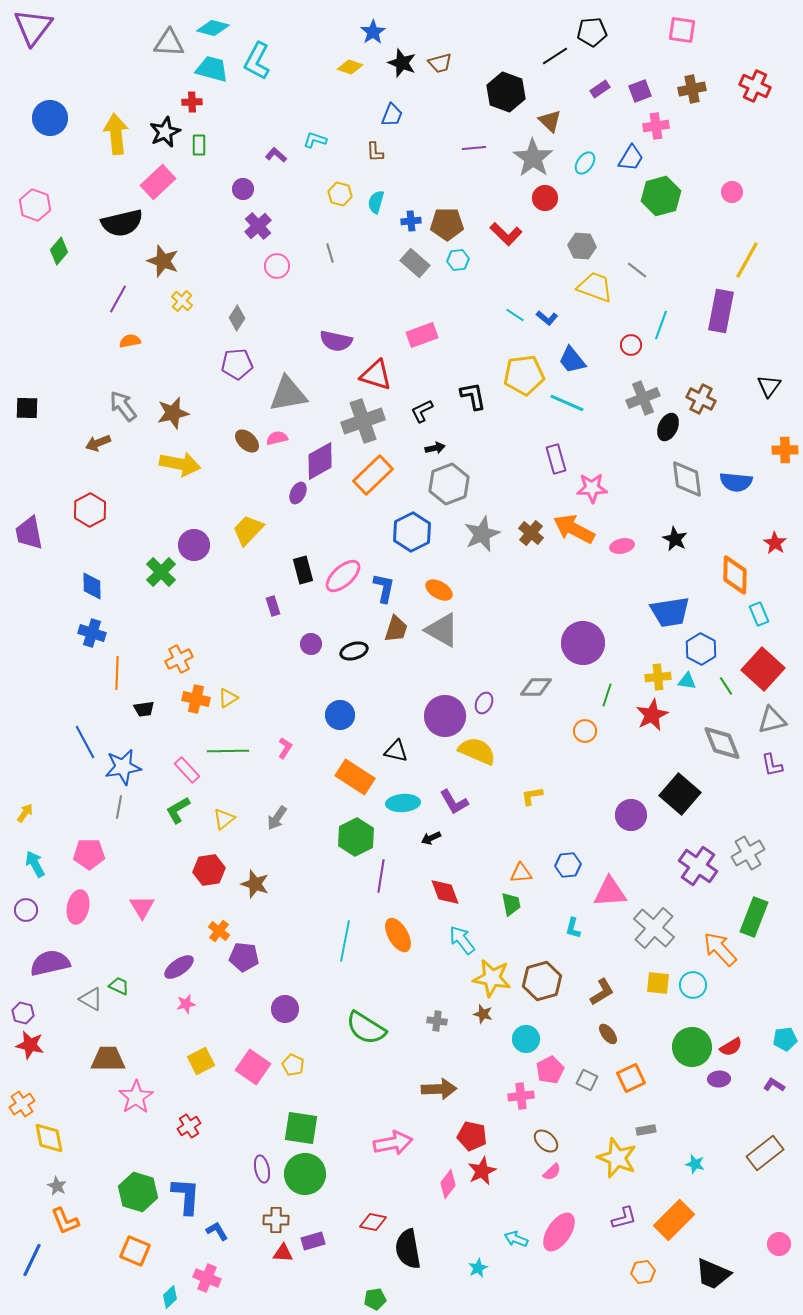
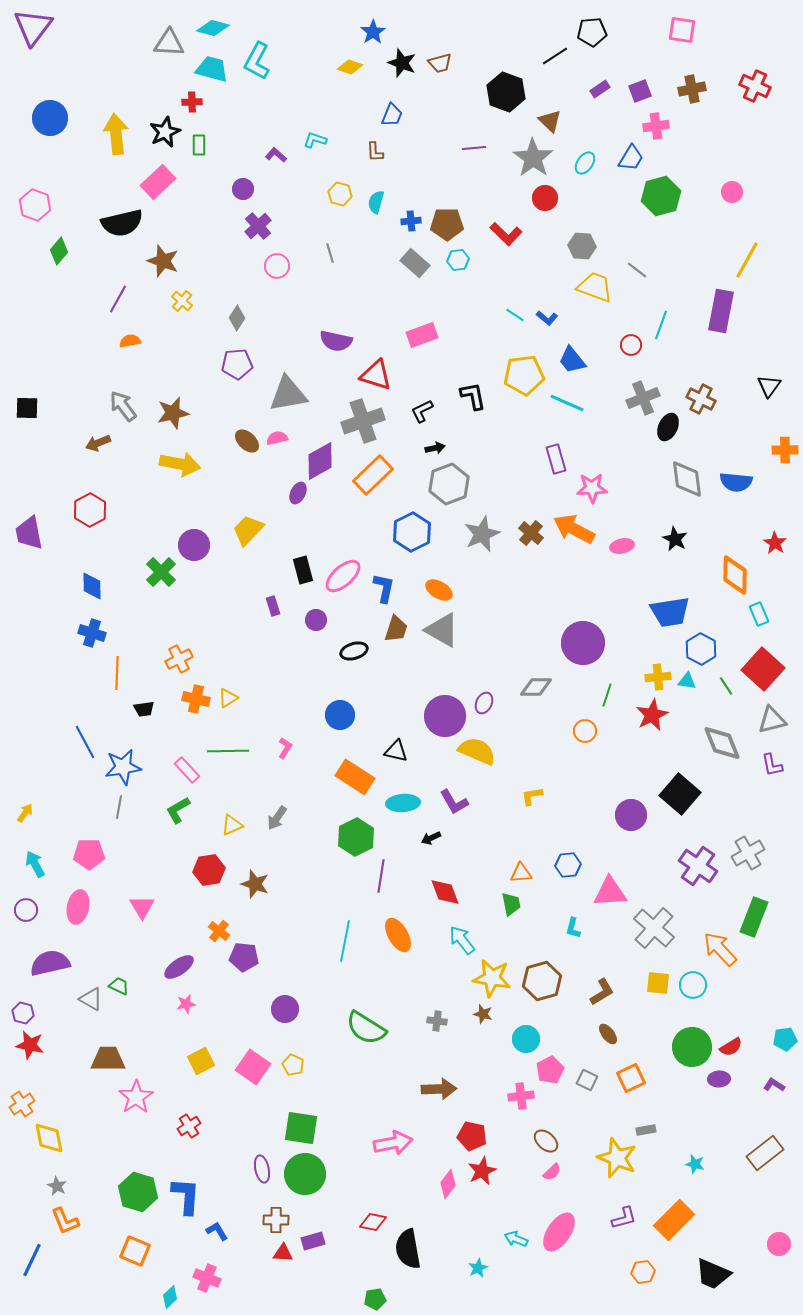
purple circle at (311, 644): moved 5 px right, 24 px up
yellow triangle at (224, 819): moved 8 px right, 6 px down; rotated 15 degrees clockwise
